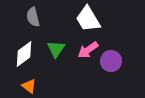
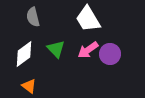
green triangle: rotated 18 degrees counterclockwise
purple circle: moved 1 px left, 7 px up
